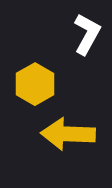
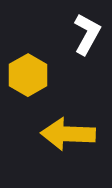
yellow hexagon: moved 7 px left, 9 px up
